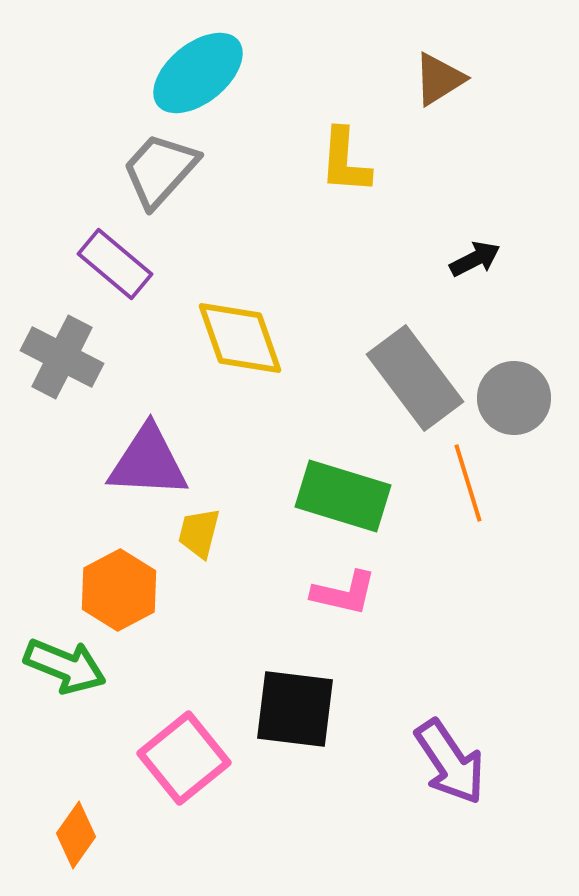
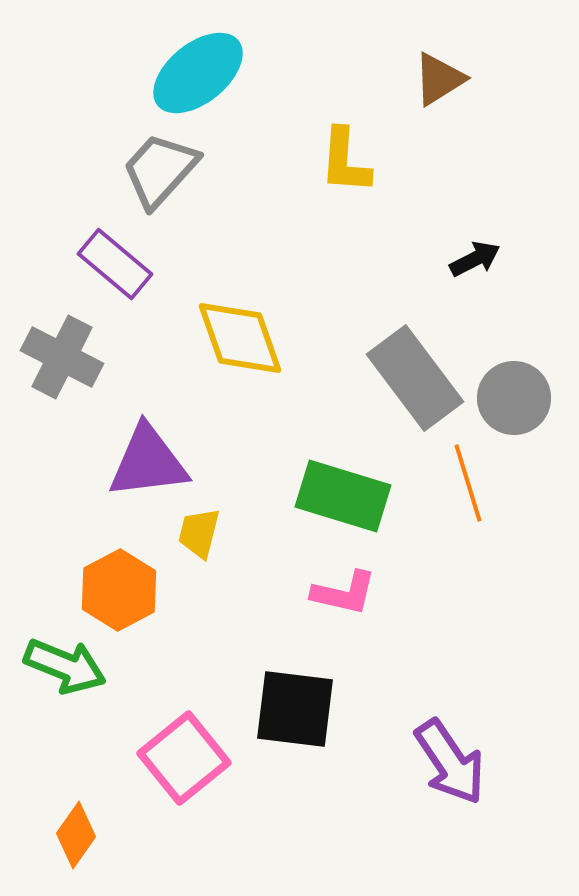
purple triangle: rotated 10 degrees counterclockwise
